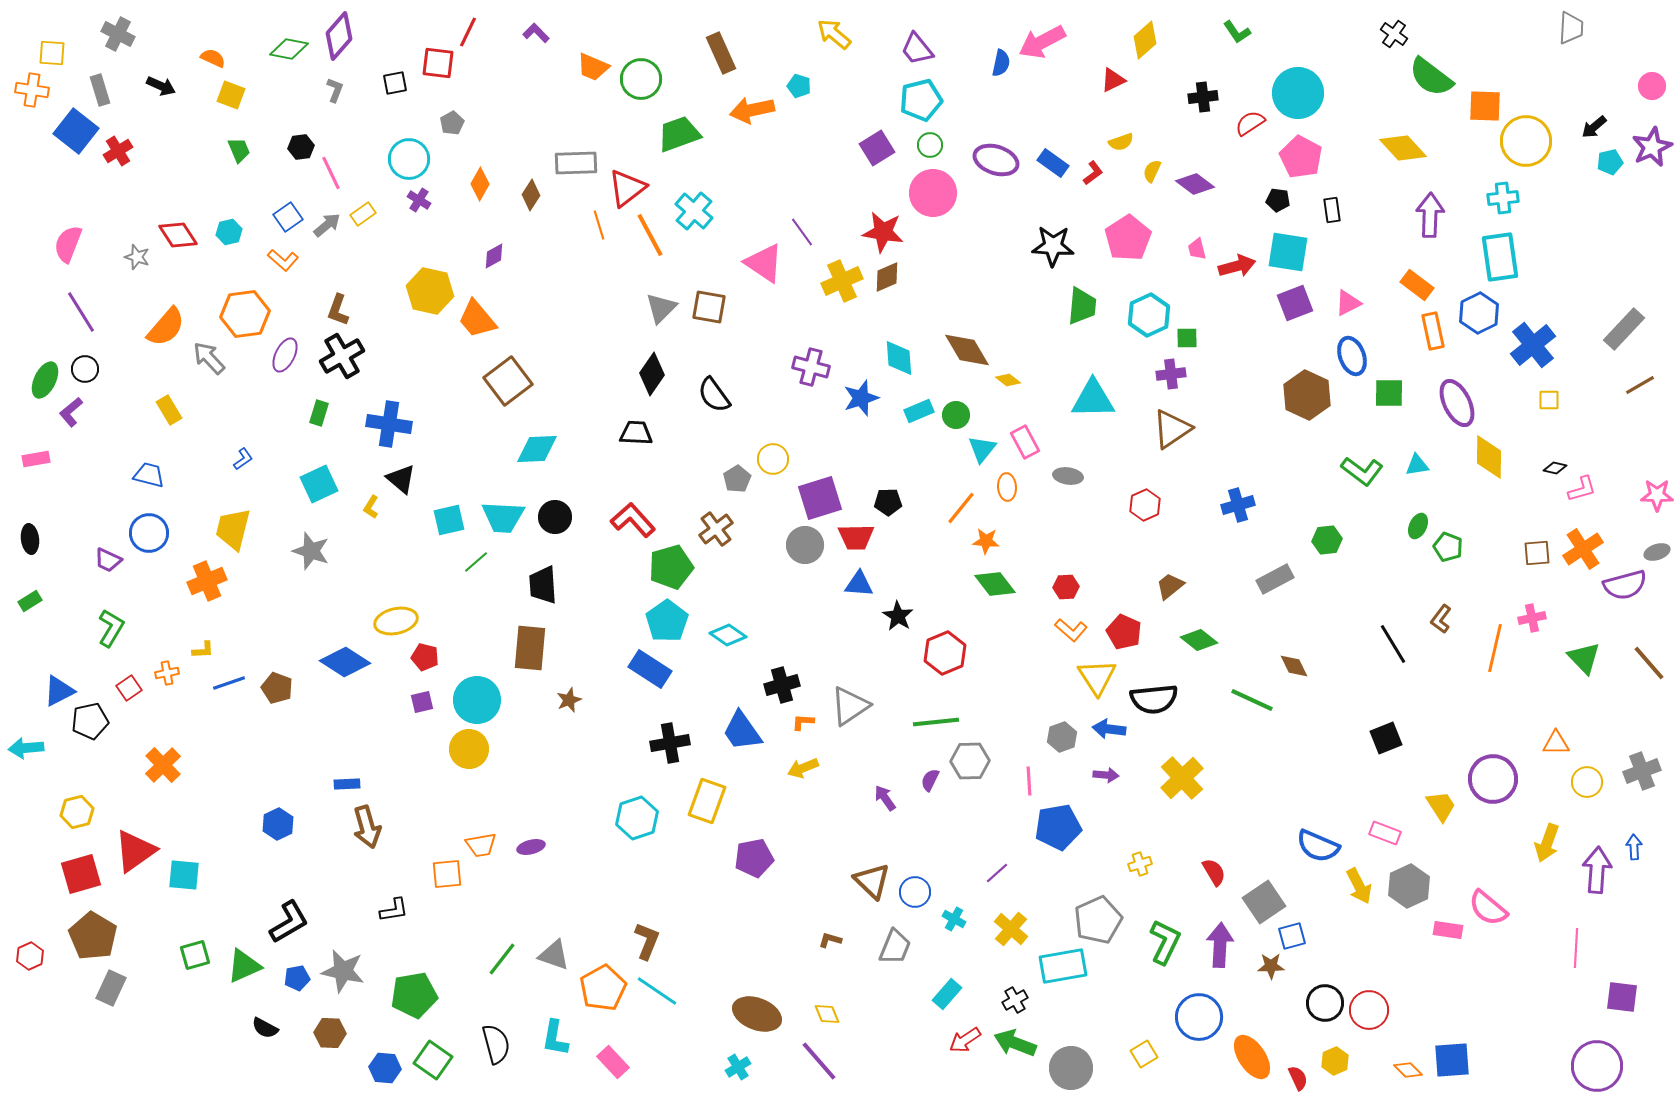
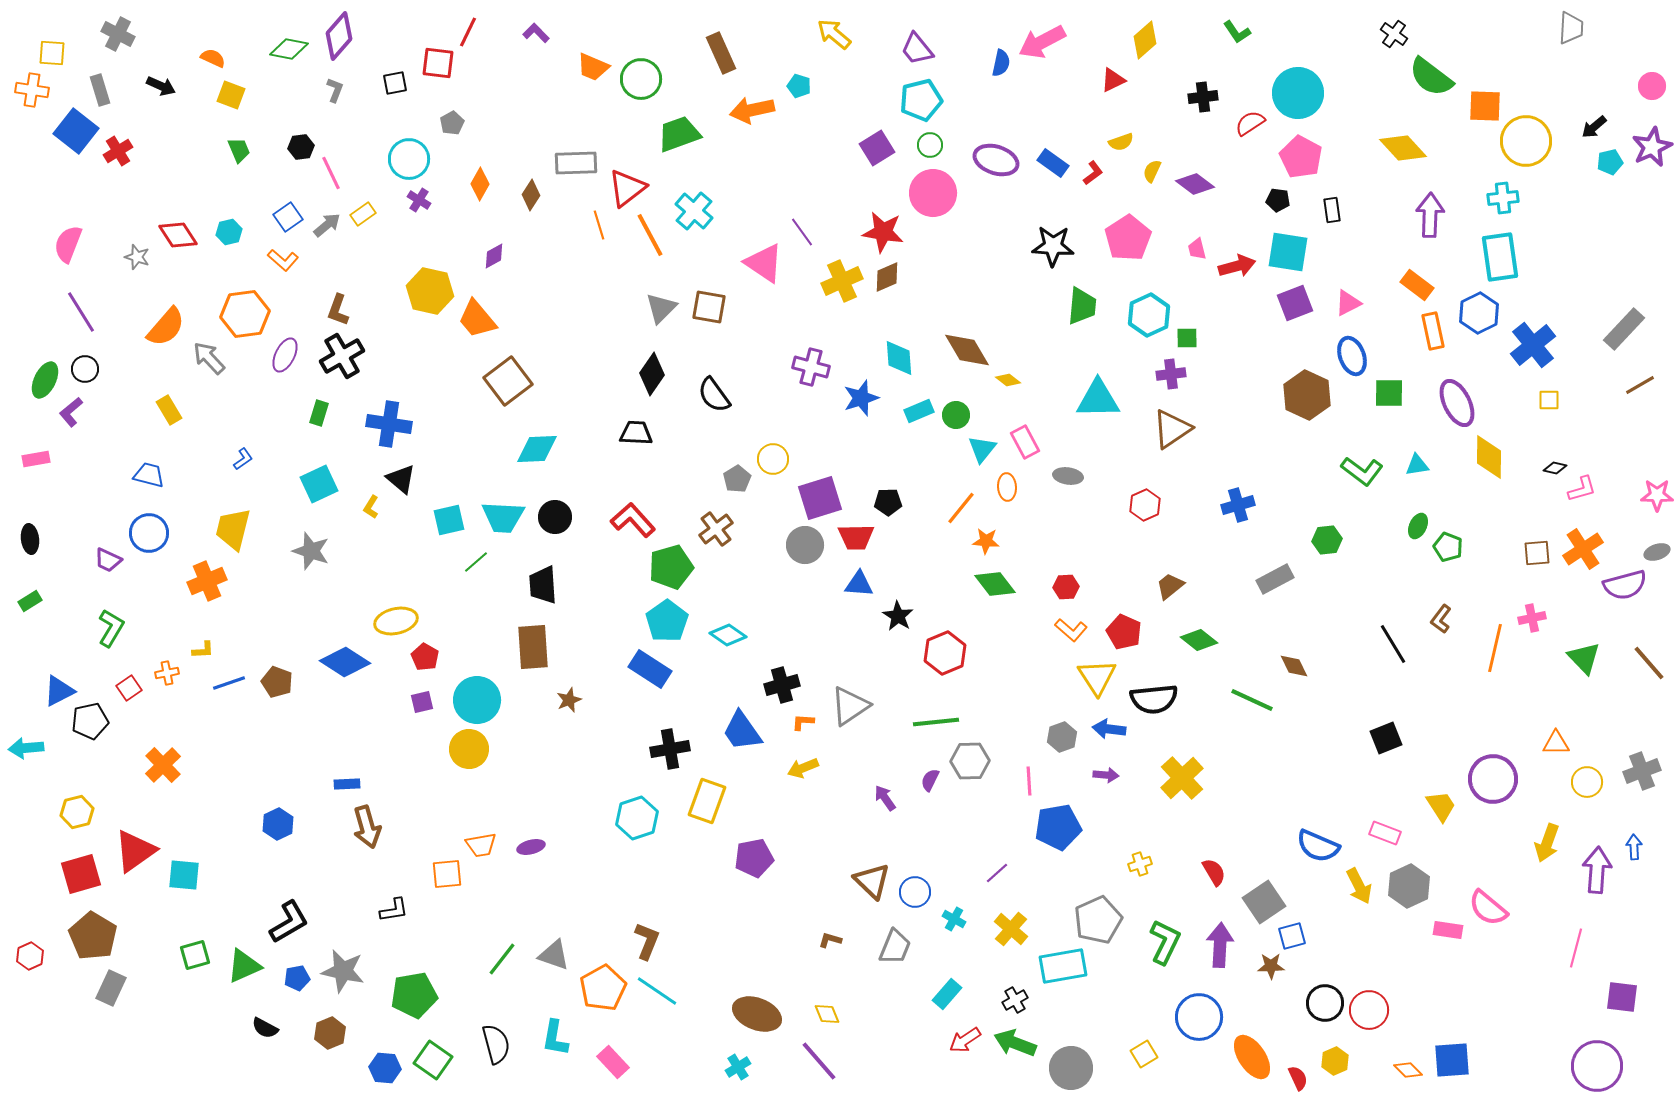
cyan triangle at (1093, 399): moved 5 px right
brown rectangle at (530, 648): moved 3 px right, 1 px up; rotated 9 degrees counterclockwise
red pentagon at (425, 657): rotated 16 degrees clockwise
brown pentagon at (277, 688): moved 6 px up
black cross at (670, 743): moved 6 px down
pink line at (1576, 948): rotated 12 degrees clockwise
brown hexagon at (330, 1033): rotated 24 degrees counterclockwise
